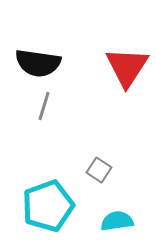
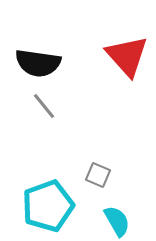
red triangle: moved 11 px up; rotated 15 degrees counterclockwise
gray line: rotated 56 degrees counterclockwise
gray square: moved 1 px left, 5 px down; rotated 10 degrees counterclockwise
cyan semicircle: rotated 68 degrees clockwise
